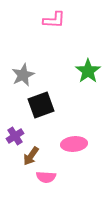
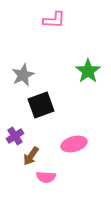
pink ellipse: rotated 10 degrees counterclockwise
